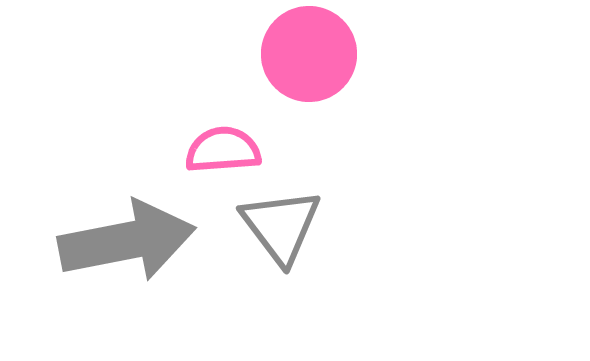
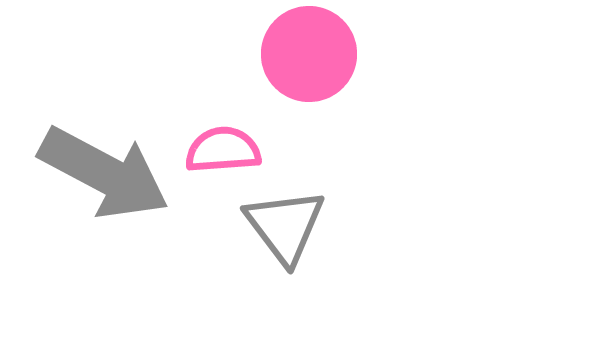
gray triangle: moved 4 px right
gray arrow: moved 23 px left, 68 px up; rotated 39 degrees clockwise
